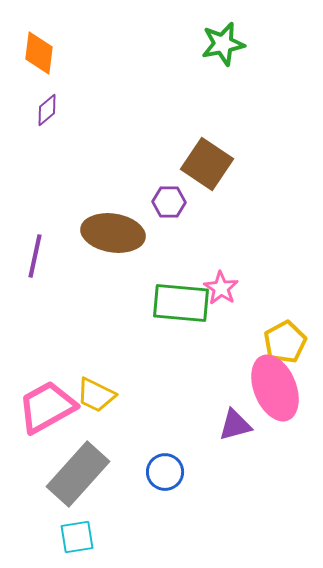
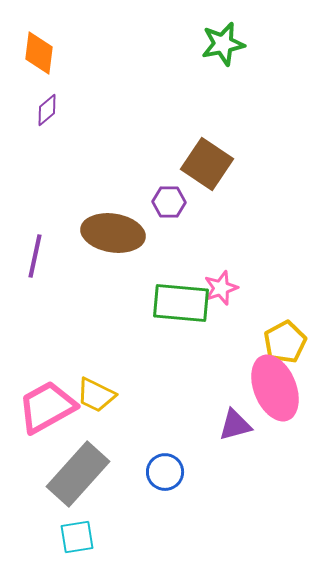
pink star: rotated 20 degrees clockwise
